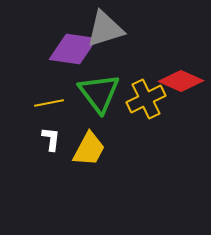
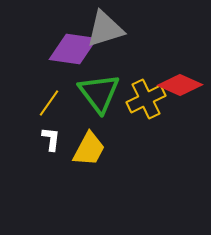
red diamond: moved 1 px left, 4 px down
yellow line: rotated 44 degrees counterclockwise
